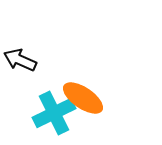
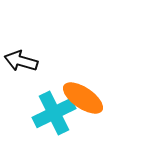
black arrow: moved 1 px right, 1 px down; rotated 8 degrees counterclockwise
